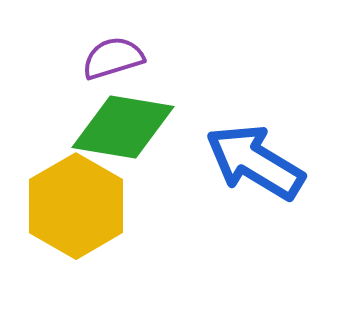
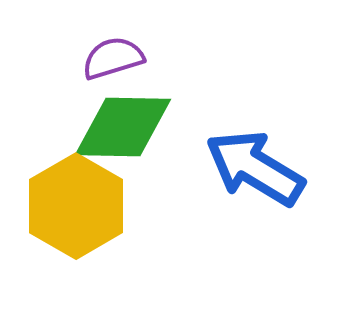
green diamond: rotated 8 degrees counterclockwise
blue arrow: moved 6 px down
